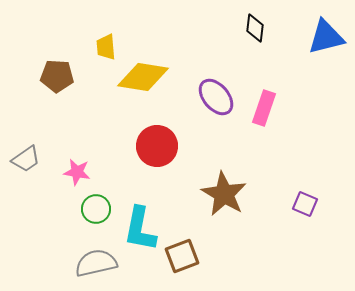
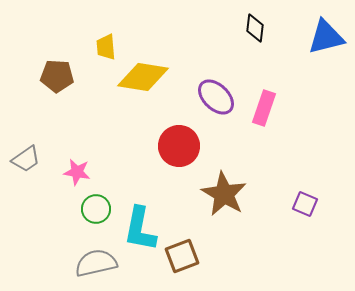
purple ellipse: rotated 6 degrees counterclockwise
red circle: moved 22 px right
